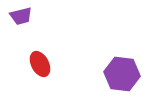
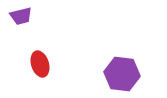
red ellipse: rotated 10 degrees clockwise
